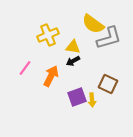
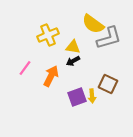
yellow arrow: moved 4 px up
